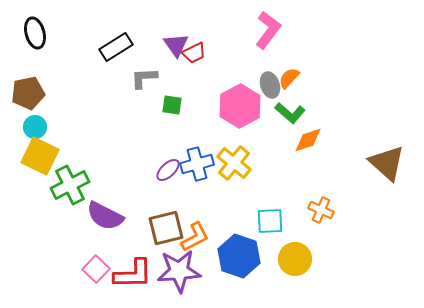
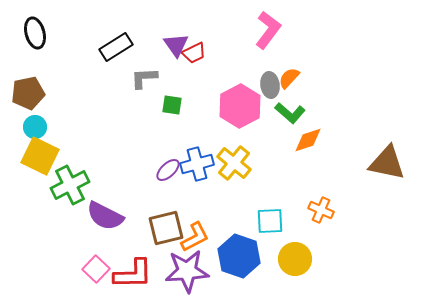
gray ellipse: rotated 10 degrees clockwise
brown triangle: rotated 30 degrees counterclockwise
purple star: moved 8 px right
